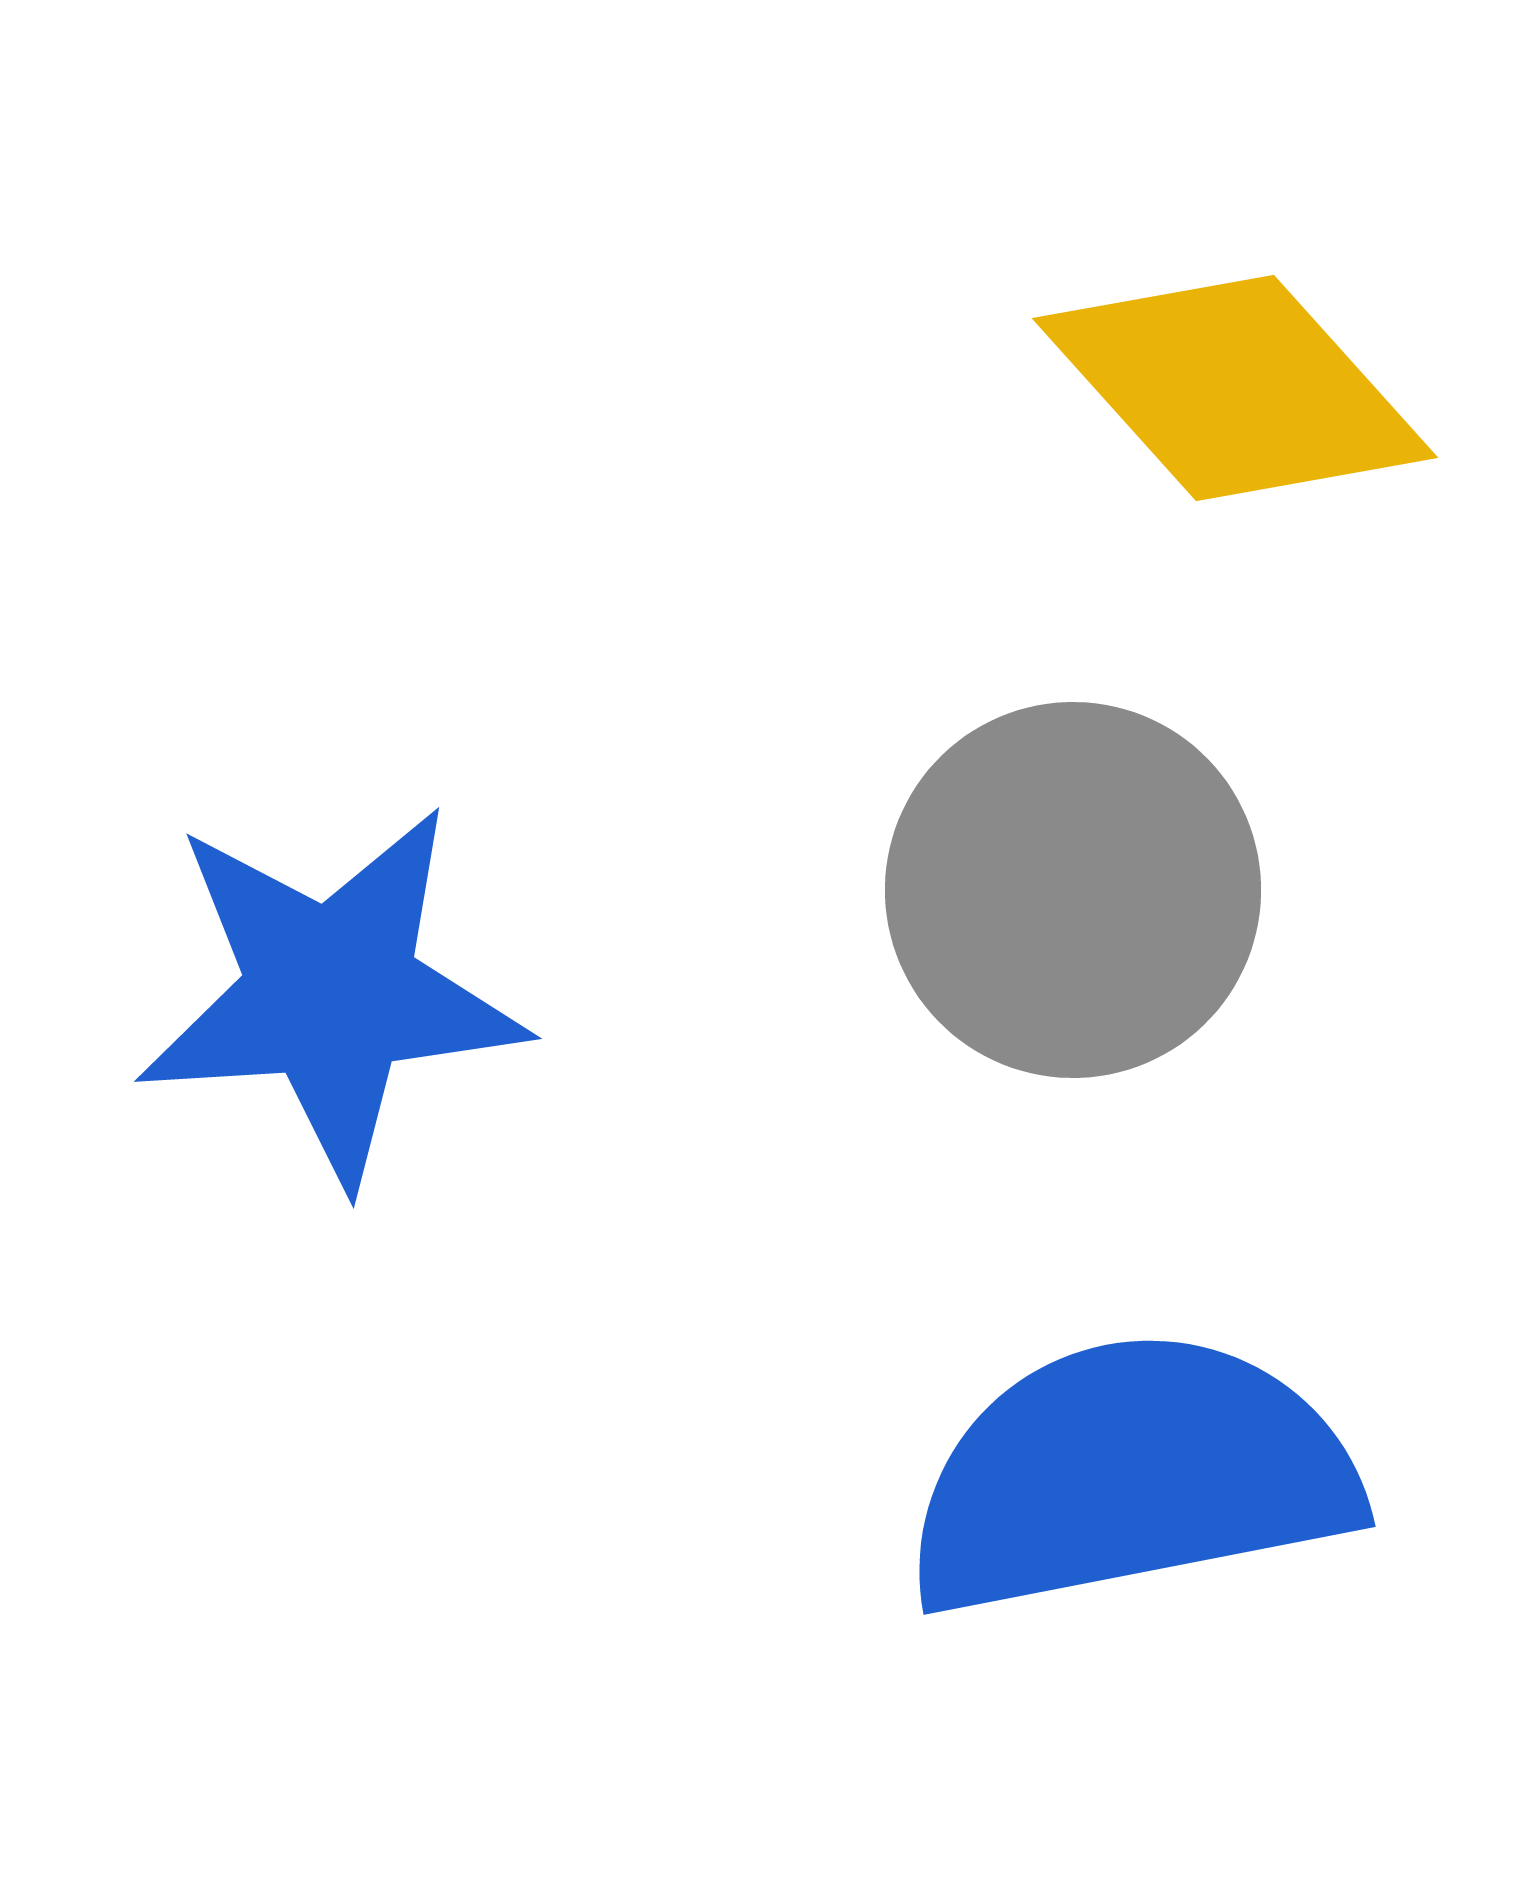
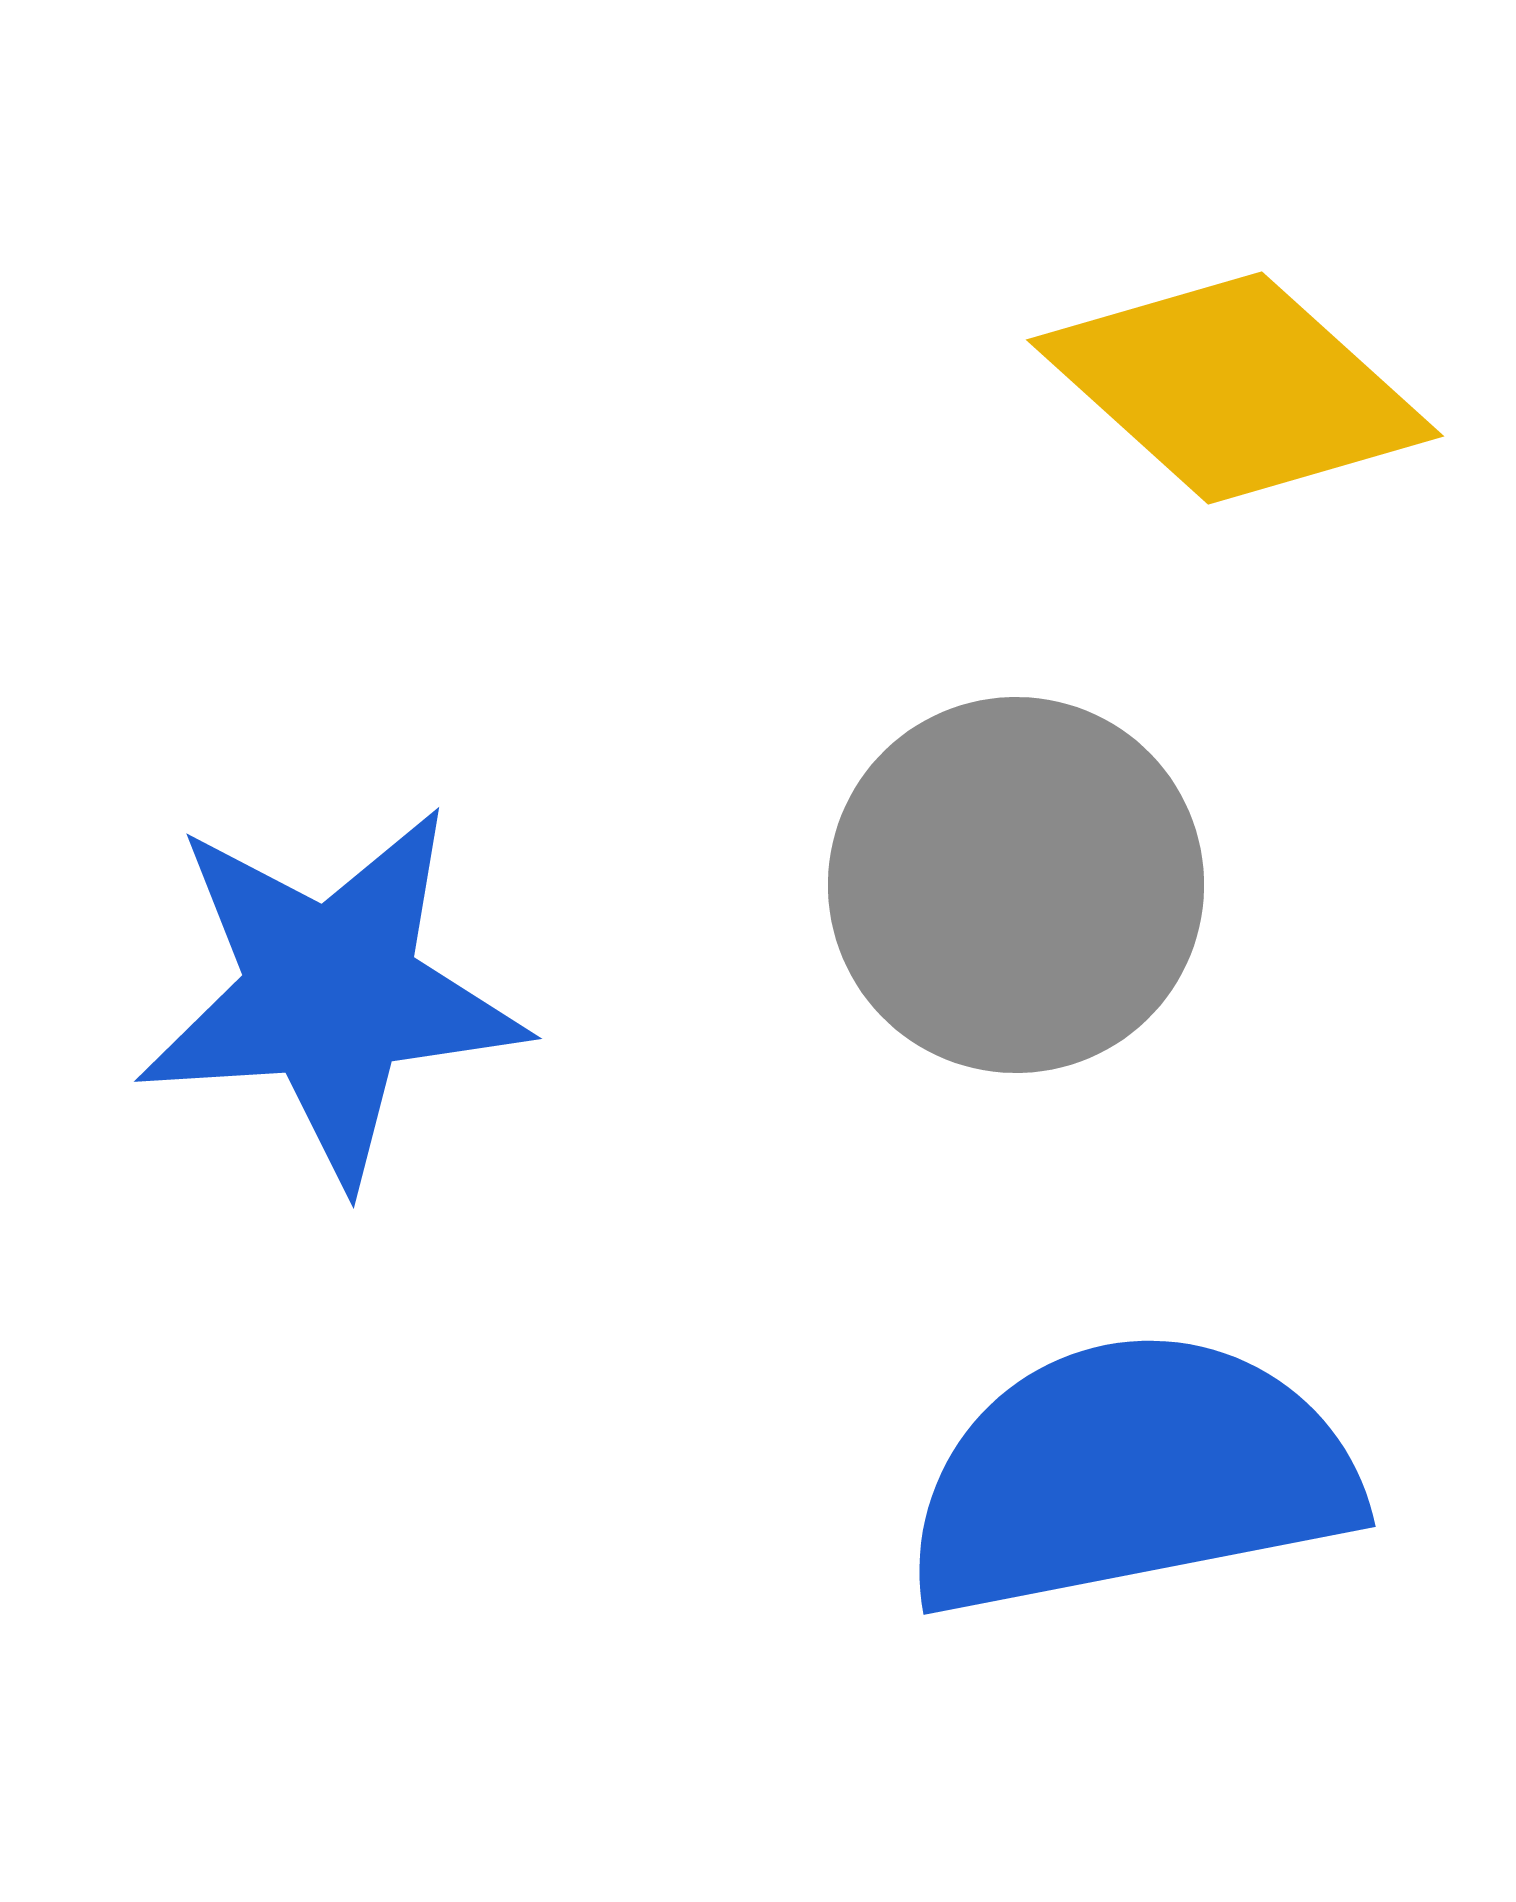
yellow diamond: rotated 6 degrees counterclockwise
gray circle: moved 57 px left, 5 px up
